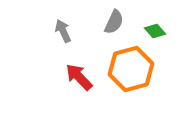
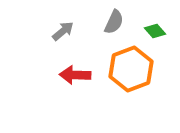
gray arrow: rotated 75 degrees clockwise
orange hexagon: rotated 6 degrees counterclockwise
red arrow: moved 4 px left, 2 px up; rotated 44 degrees counterclockwise
